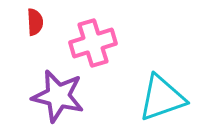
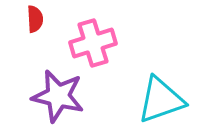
red semicircle: moved 3 px up
cyan triangle: moved 1 px left, 2 px down
